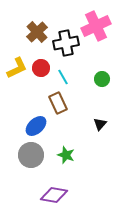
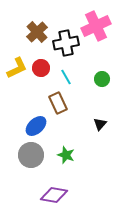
cyan line: moved 3 px right
